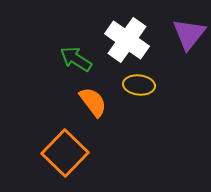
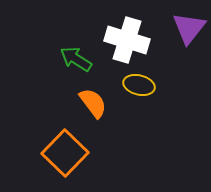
purple triangle: moved 6 px up
white cross: rotated 18 degrees counterclockwise
yellow ellipse: rotated 8 degrees clockwise
orange semicircle: moved 1 px down
